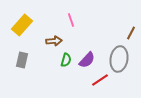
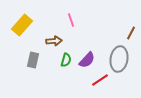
gray rectangle: moved 11 px right
